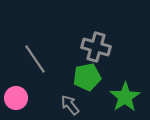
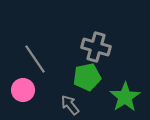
pink circle: moved 7 px right, 8 px up
